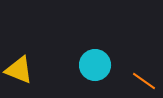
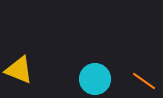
cyan circle: moved 14 px down
